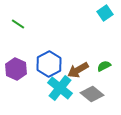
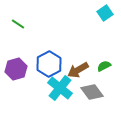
purple hexagon: rotated 20 degrees clockwise
gray diamond: moved 2 px up; rotated 15 degrees clockwise
